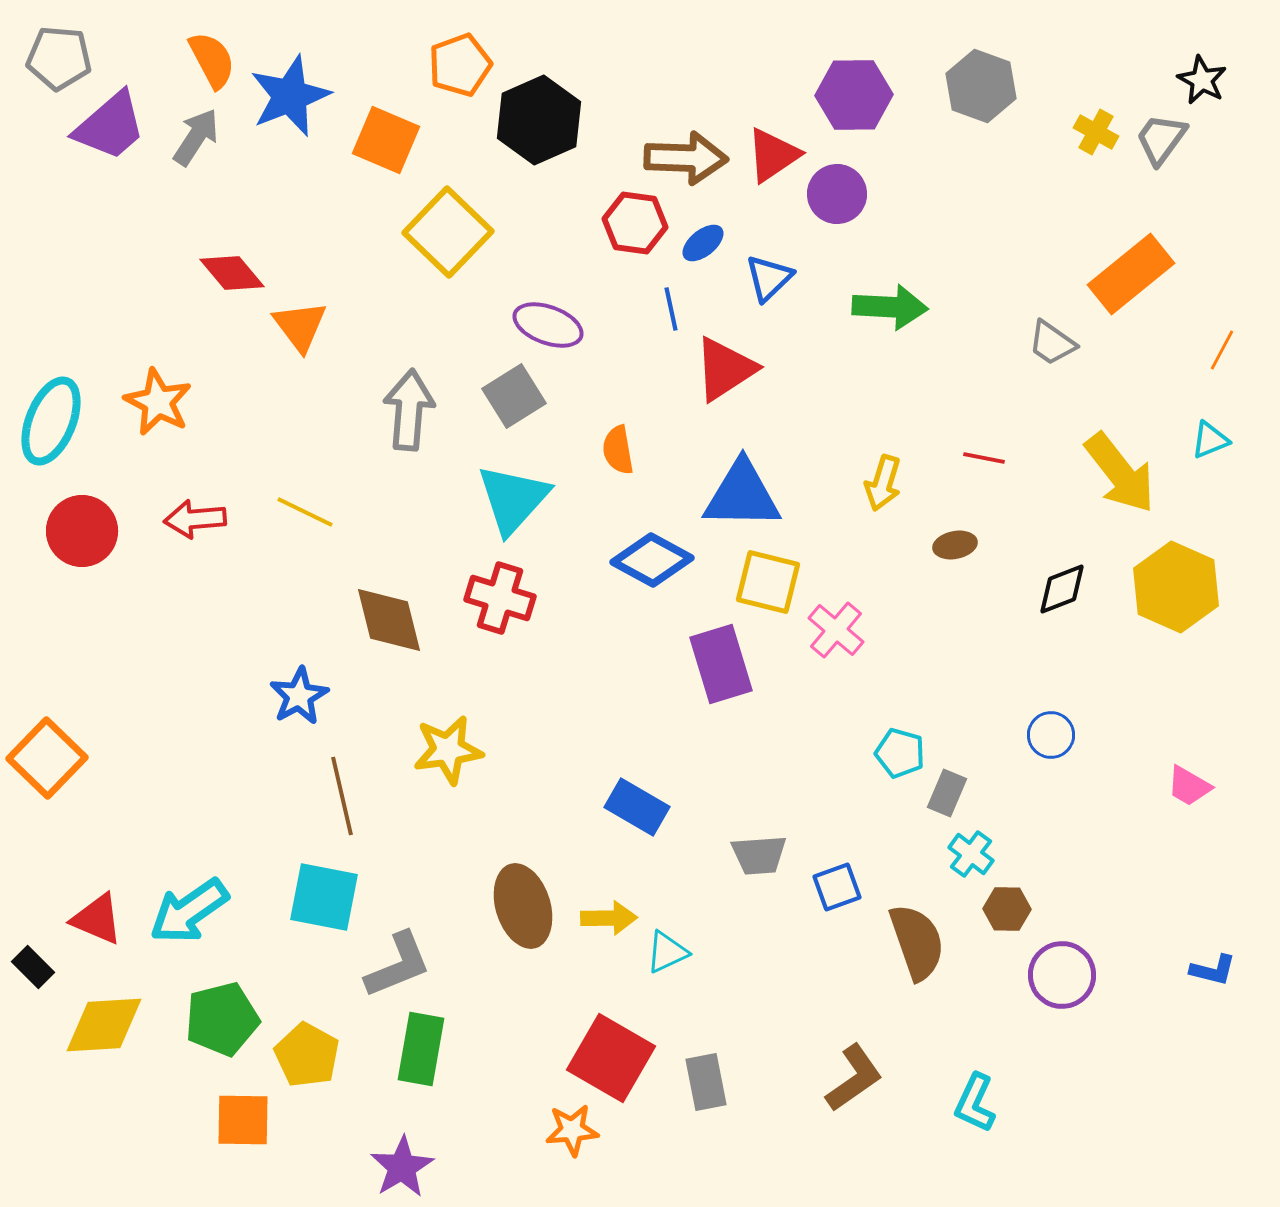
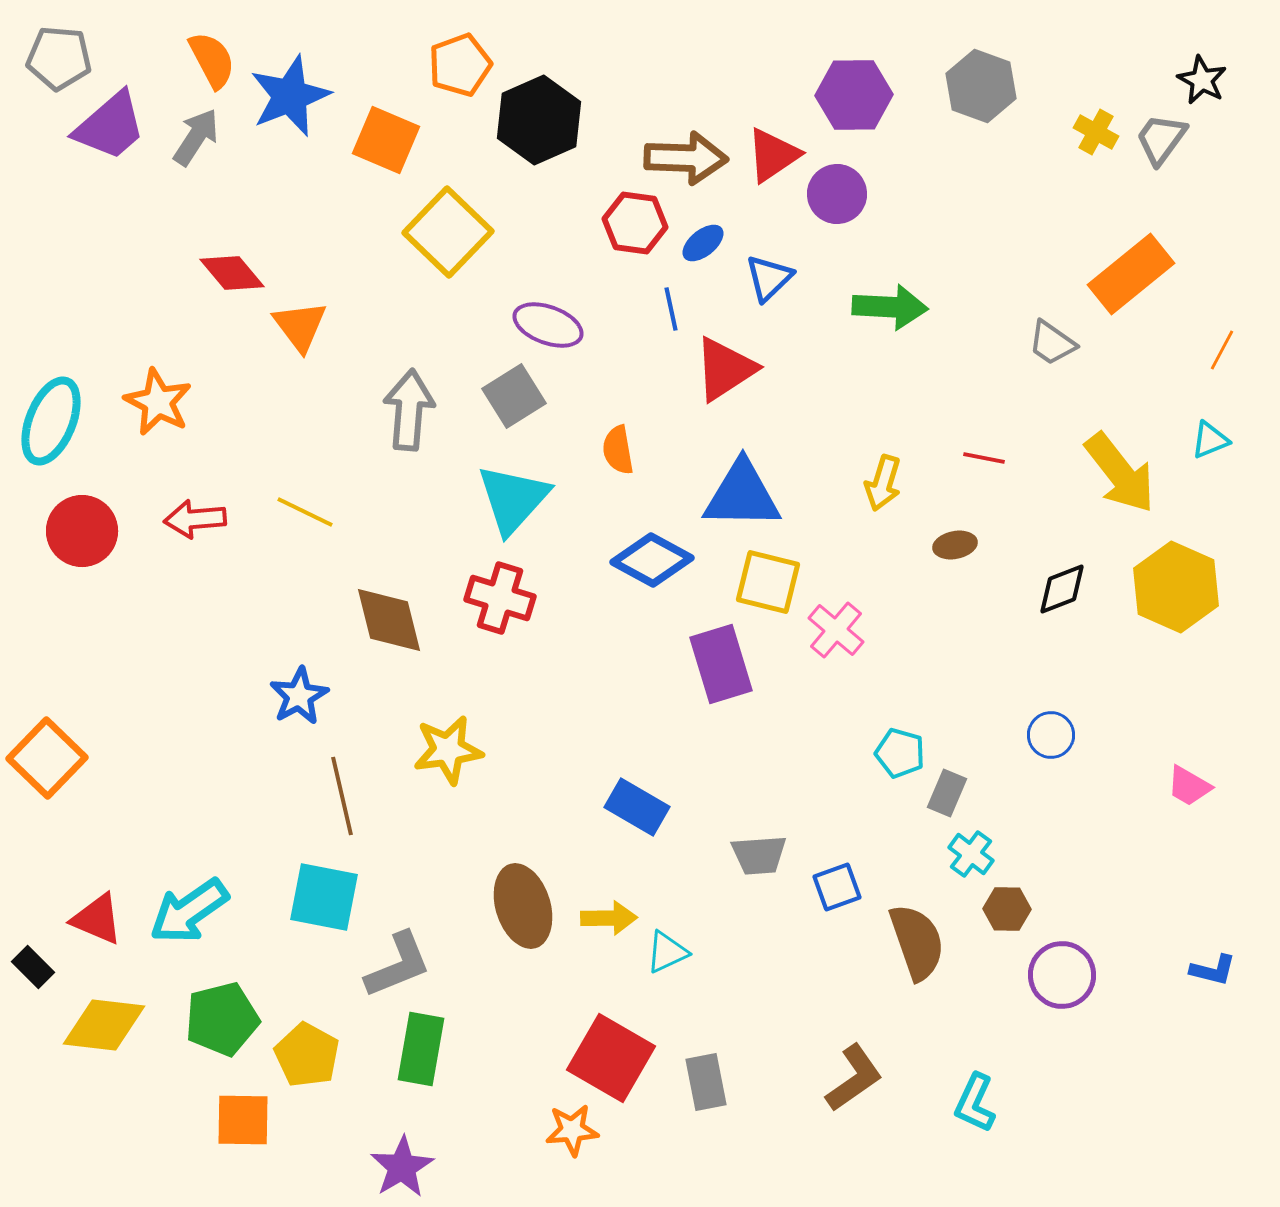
yellow diamond at (104, 1025): rotated 10 degrees clockwise
